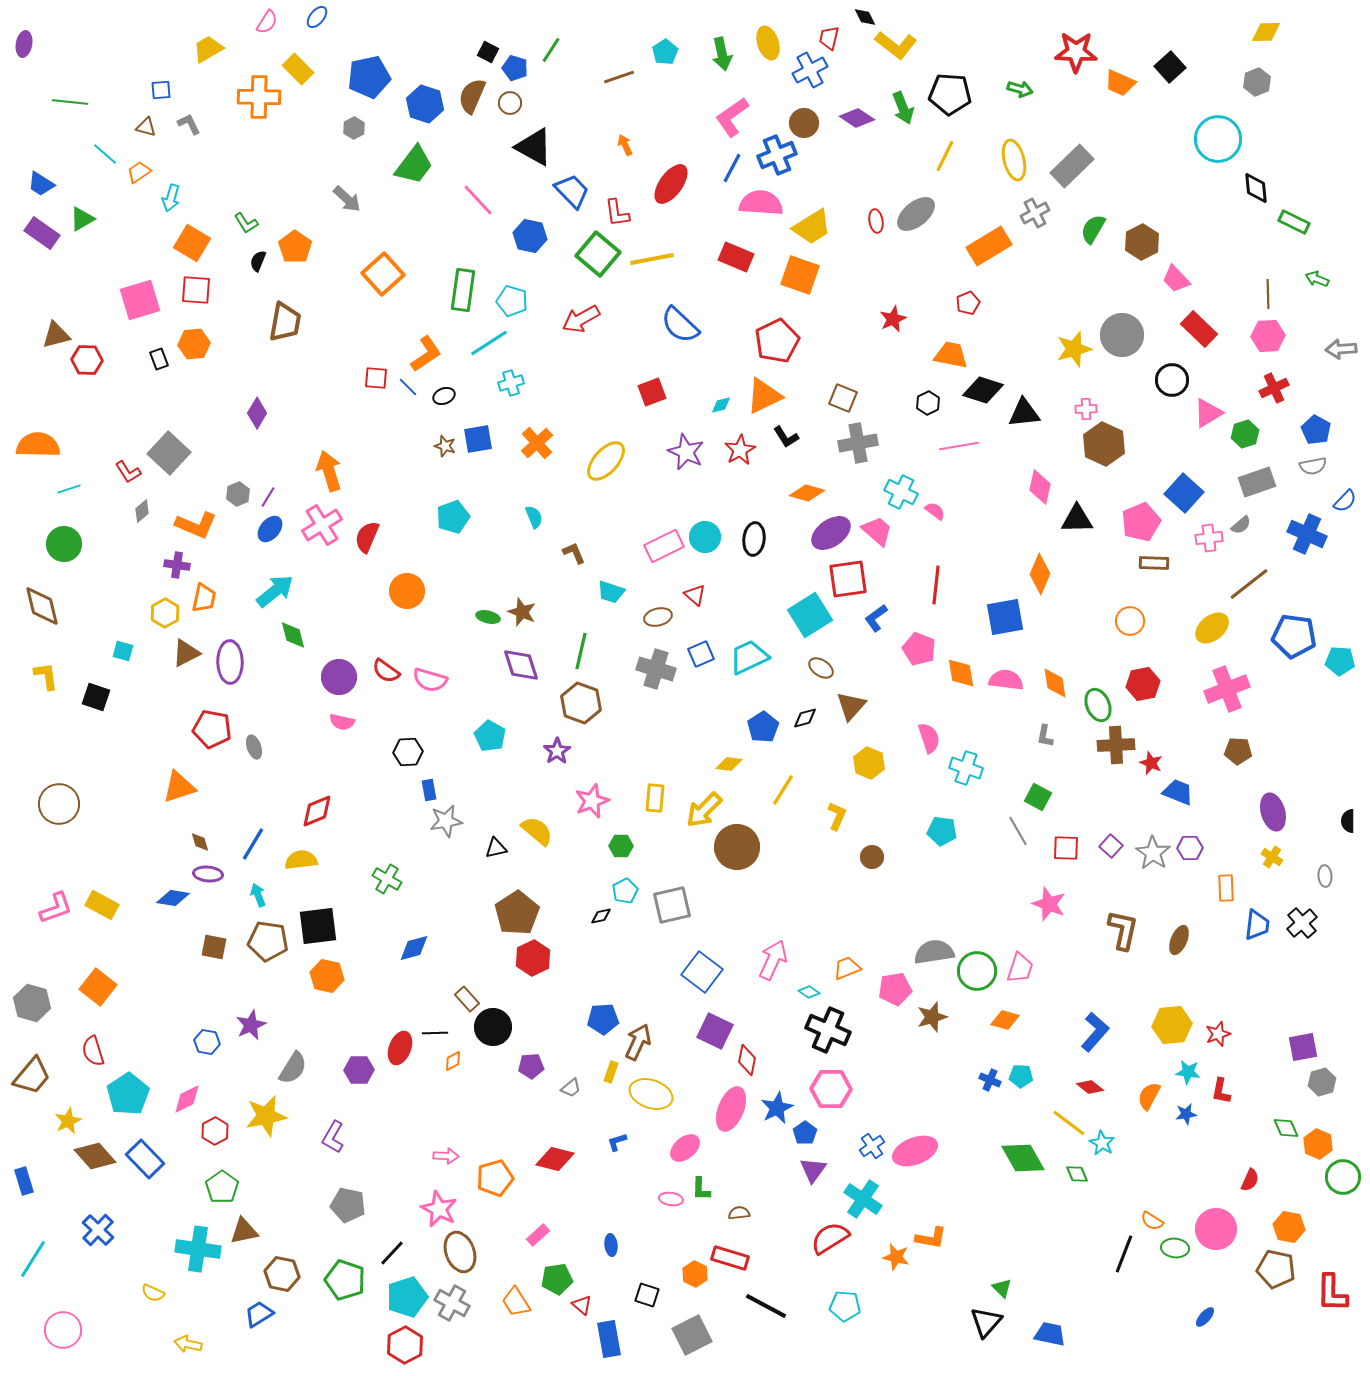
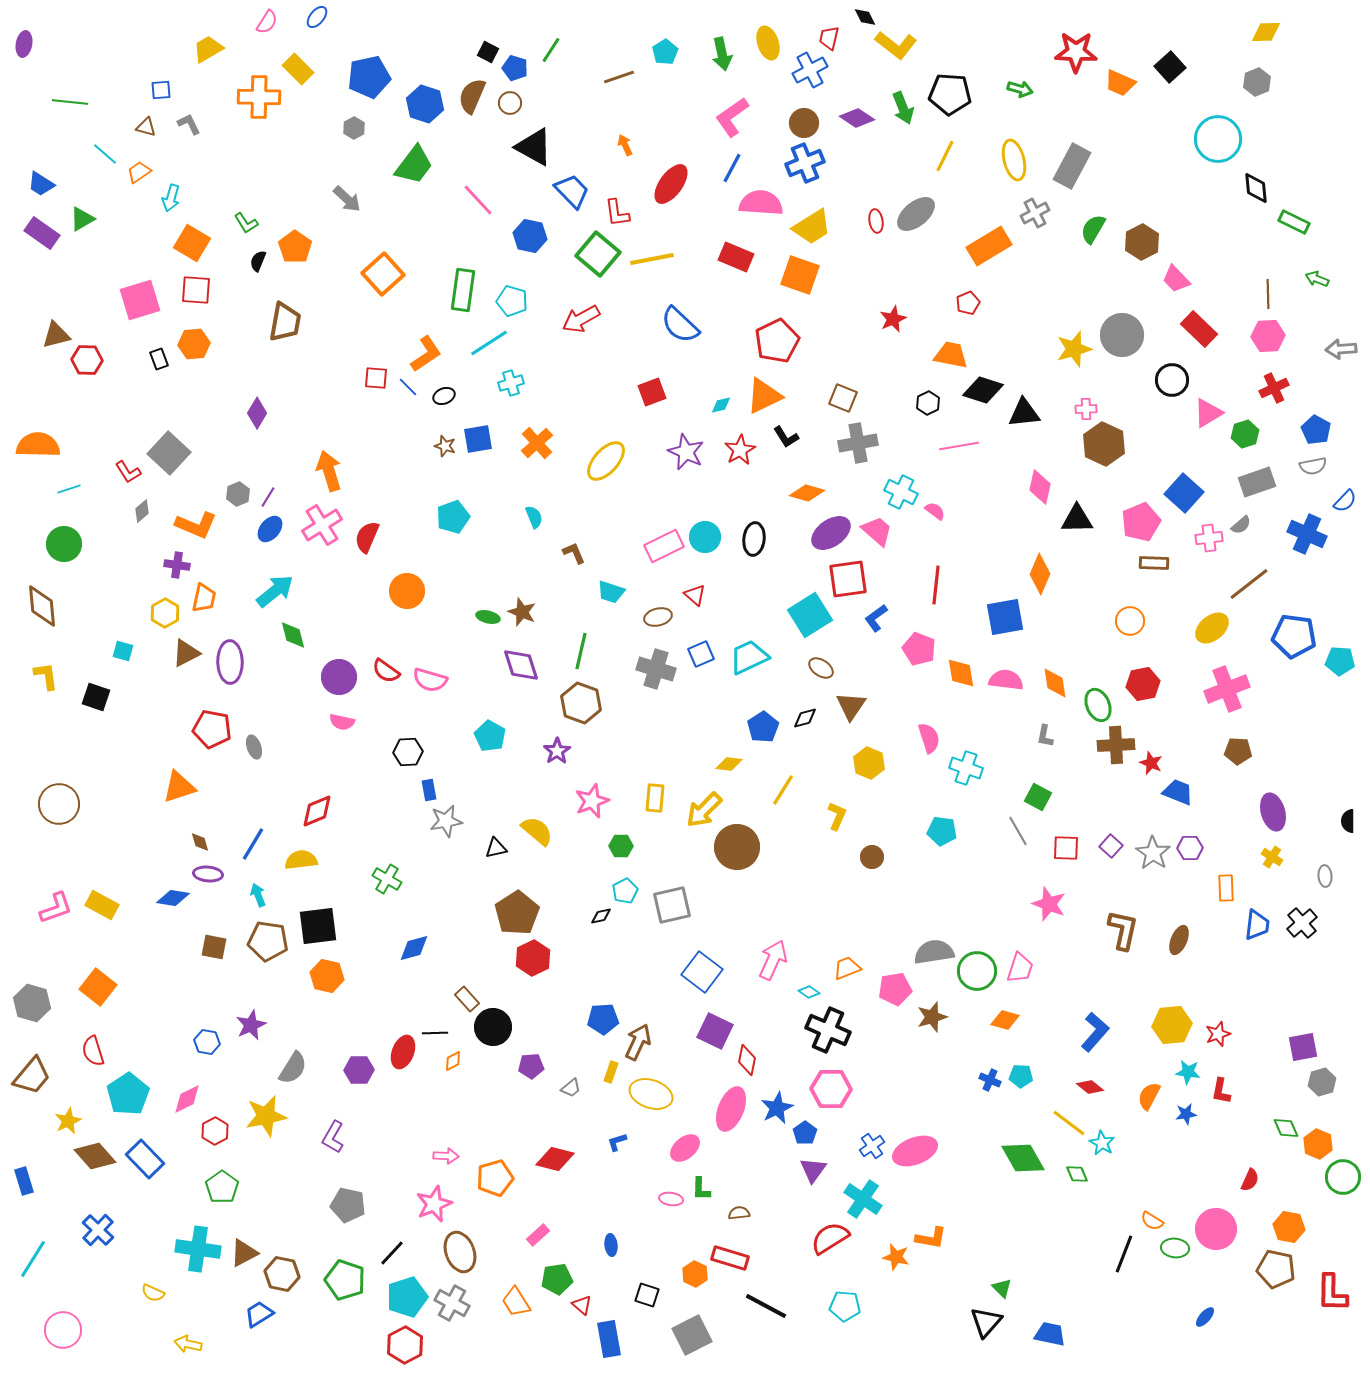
blue cross at (777, 155): moved 28 px right, 8 px down
gray rectangle at (1072, 166): rotated 18 degrees counterclockwise
brown diamond at (42, 606): rotated 9 degrees clockwise
brown triangle at (851, 706): rotated 8 degrees counterclockwise
red ellipse at (400, 1048): moved 3 px right, 4 px down
pink star at (439, 1209): moved 5 px left, 5 px up; rotated 24 degrees clockwise
brown triangle at (244, 1231): moved 22 px down; rotated 16 degrees counterclockwise
